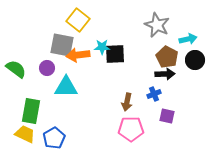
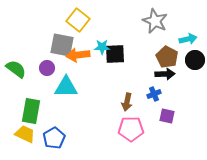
gray star: moved 2 px left, 4 px up
